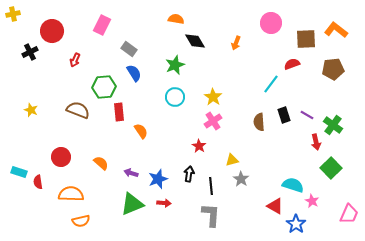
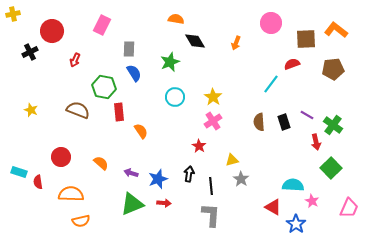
gray rectangle at (129, 49): rotated 56 degrees clockwise
green star at (175, 65): moved 5 px left, 3 px up
green hexagon at (104, 87): rotated 15 degrees clockwise
black rectangle at (284, 115): moved 7 px down
cyan semicircle at (293, 185): rotated 15 degrees counterclockwise
red triangle at (275, 206): moved 2 px left, 1 px down
pink trapezoid at (349, 214): moved 6 px up
